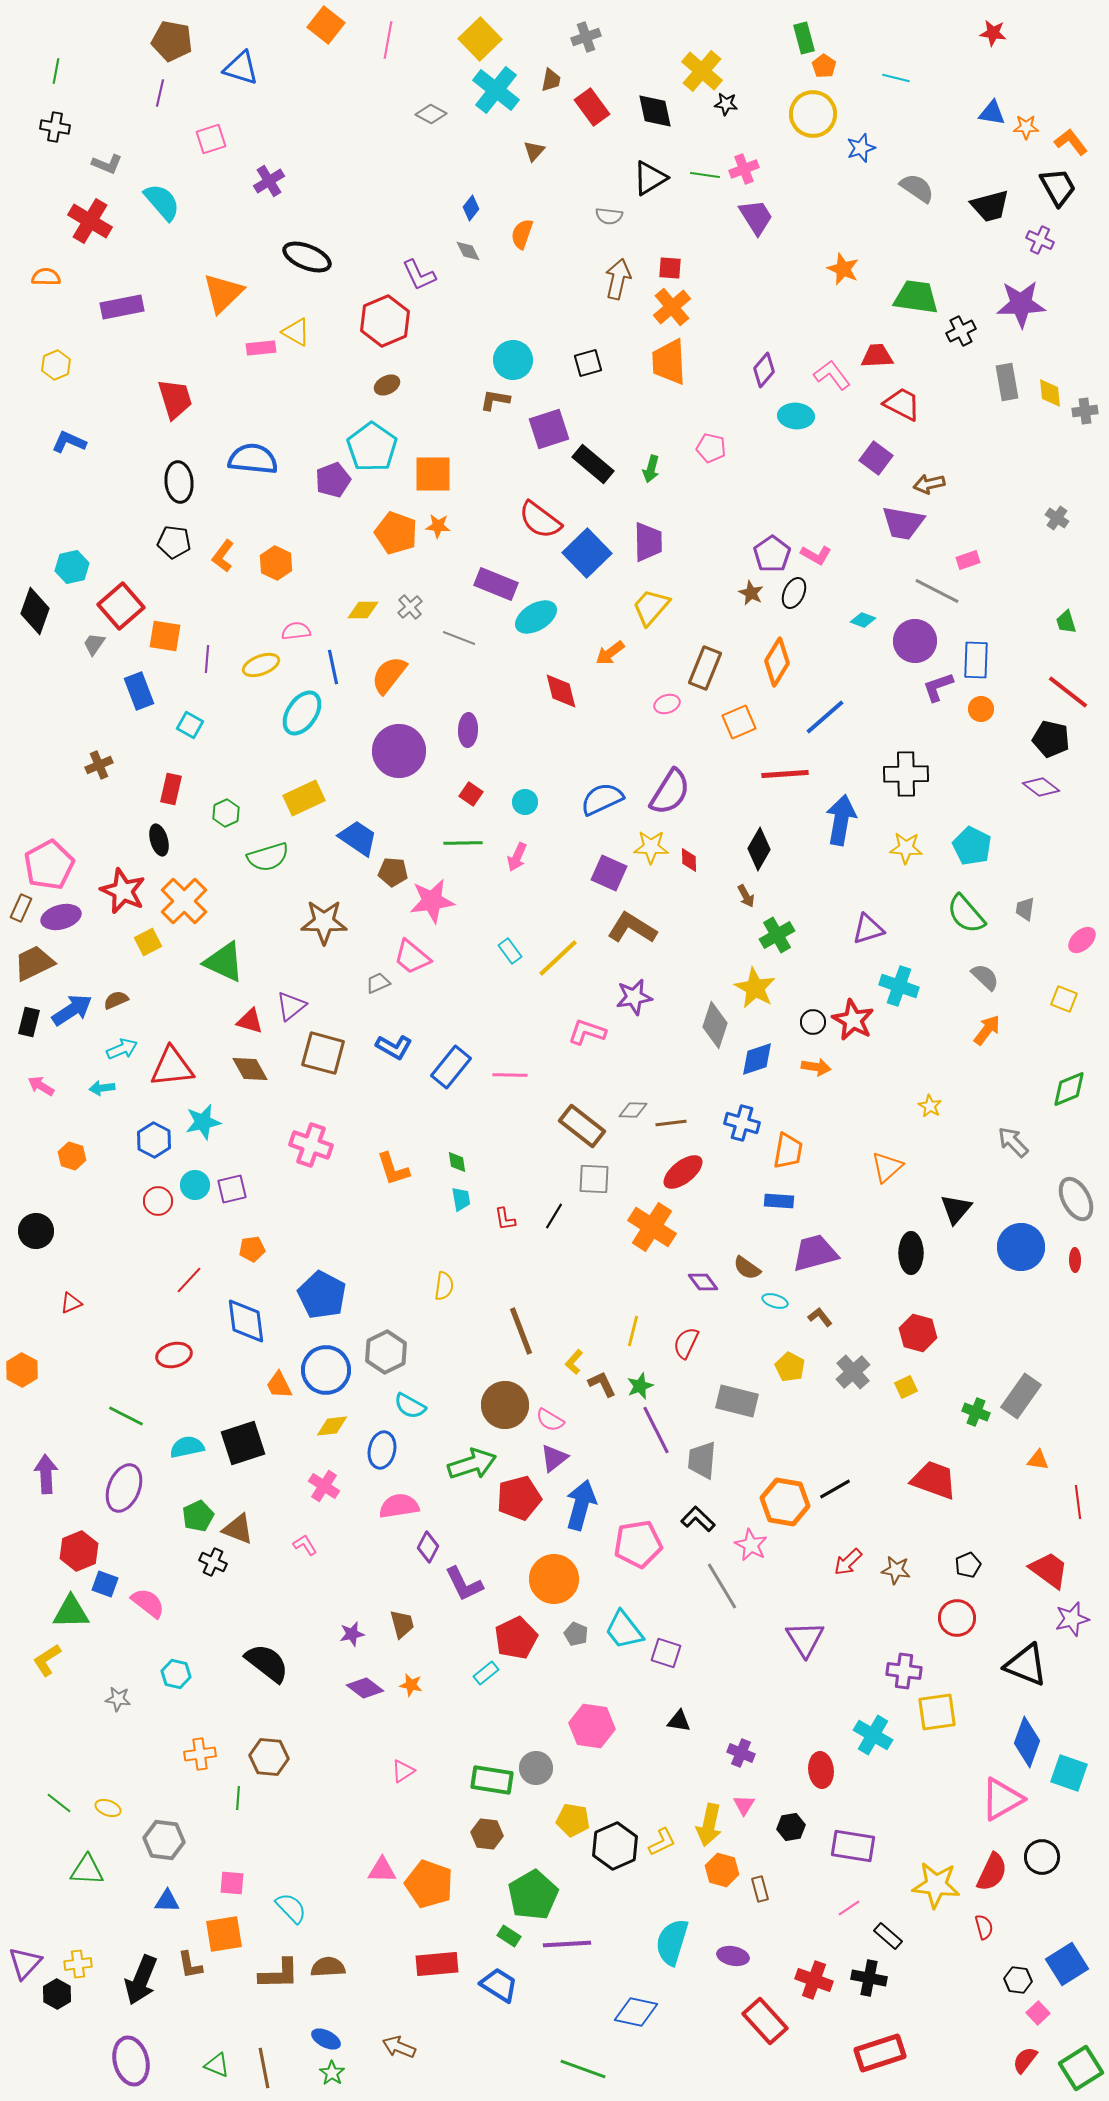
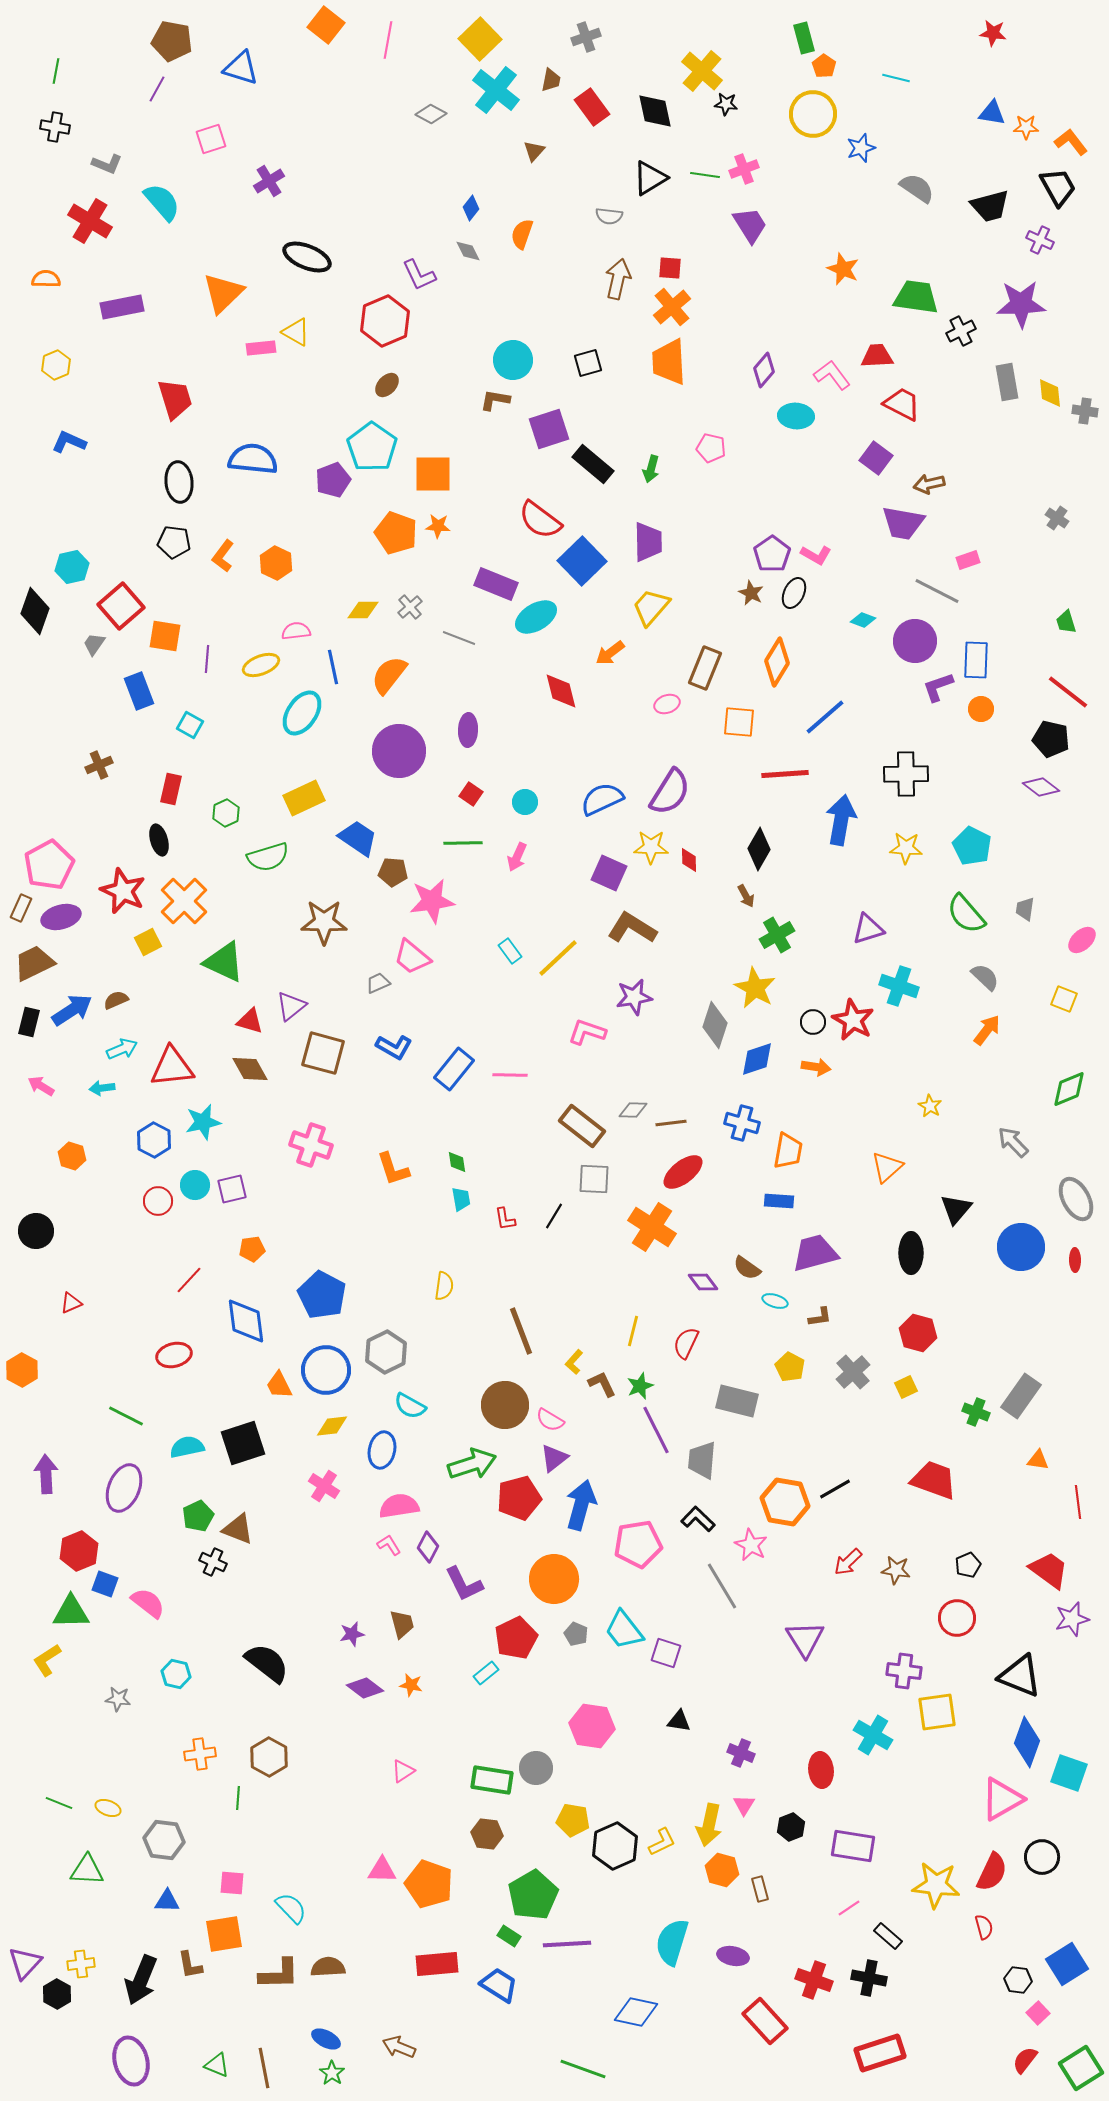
purple line at (160, 93): moved 3 px left, 4 px up; rotated 16 degrees clockwise
purple trapezoid at (756, 217): moved 6 px left, 8 px down
orange semicircle at (46, 277): moved 2 px down
brown ellipse at (387, 385): rotated 20 degrees counterclockwise
gray cross at (1085, 411): rotated 15 degrees clockwise
blue square at (587, 553): moved 5 px left, 8 px down
orange square at (739, 722): rotated 28 degrees clockwise
blue rectangle at (451, 1067): moved 3 px right, 2 px down
brown L-shape at (820, 1317): rotated 120 degrees clockwise
pink L-shape at (305, 1545): moved 84 px right
black triangle at (1026, 1665): moved 6 px left, 11 px down
brown hexagon at (269, 1757): rotated 24 degrees clockwise
green line at (59, 1803): rotated 16 degrees counterclockwise
black hexagon at (791, 1827): rotated 12 degrees counterclockwise
yellow cross at (78, 1964): moved 3 px right
